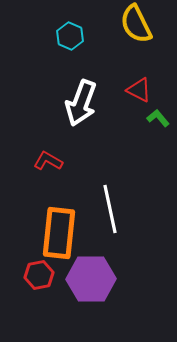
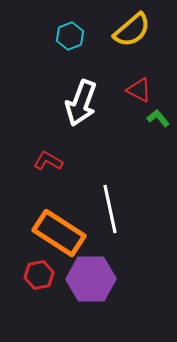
yellow semicircle: moved 4 px left, 6 px down; rotated 105 degrees counterclockwise
cyan hexagon: rotated 16 degrees clockwise
orange rectangle: rotated 63 degrees counterclockwise
